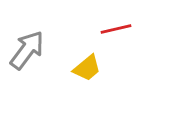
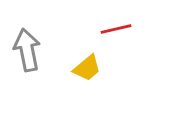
gray arrow: rotated 48 degrees counterclockwise
